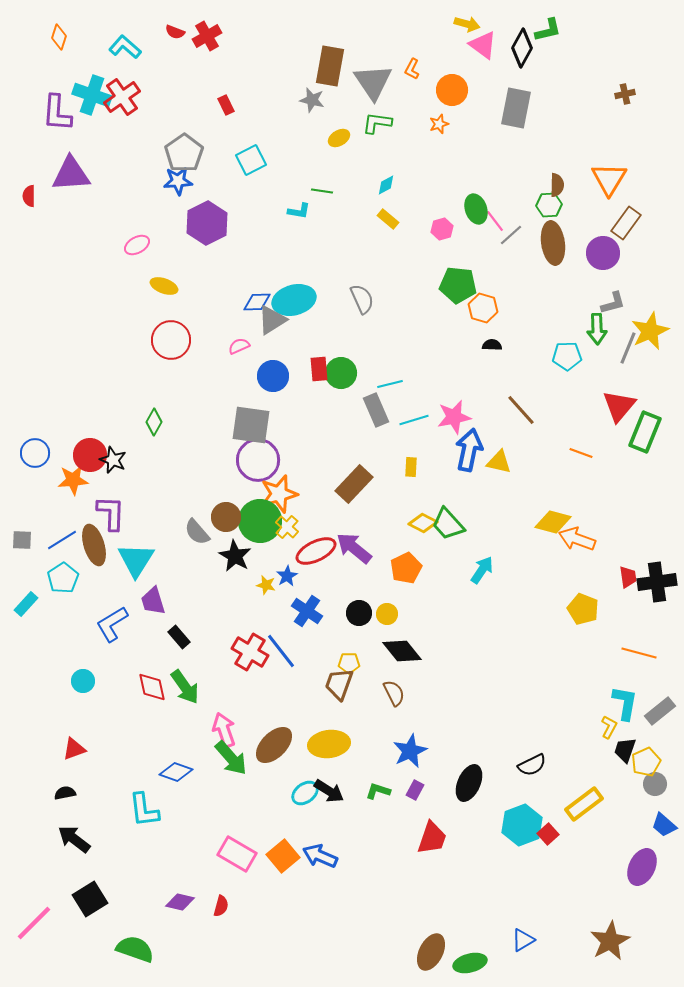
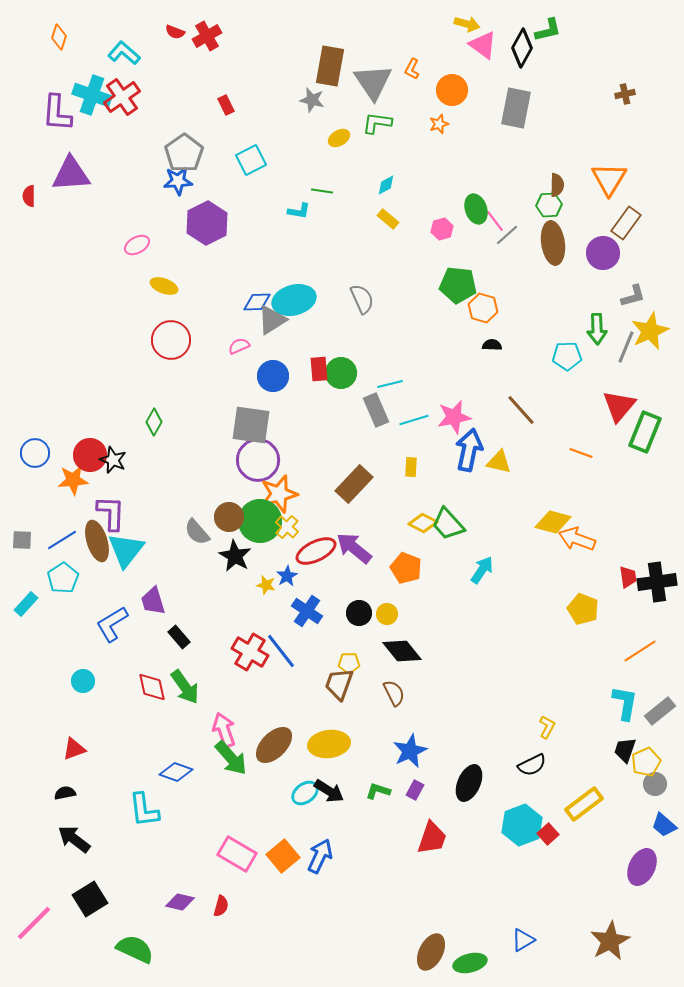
cyan L-shape at (125, 47): moved 1 px left, 6 px down
gray line at (511, 235): moved 4 px left
gray L-shape at (613, 303): moved 20 px right, 7 px up
gray line at (628, 348): moved 2 px left, 1 px up
brown circle at (226, 517): moved 3 px right
brown ellipse at (94, 545): moved 3 px right, 4 px up
cyan triangle at (136, 560): moved 10 px left, 10 px up; rotated 6 degrees clockwise
orange pentagon at (406, 568): rotated 24 degrees counterclockwise
orange line at (639, 653): moved 1 px right, 2 px up; rotated 48 degrees counterclockwise
yellow L-shape at (609, 727): moved 62 px left
blue arrow at (320, 856): rotated 92 degrees clockwise
green semicircle at (135, 949): rotated 6 degrees clockwise
